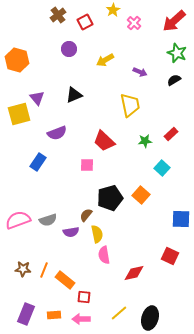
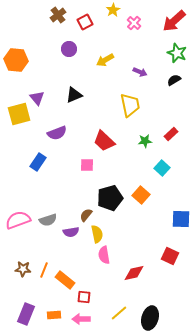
orange hexagon at (17, 60): moved 1 px left; rotated 10 degrees counterclockwise
